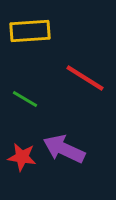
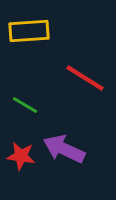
yellow rectangle: moved 1 px left
green line: moved 6 px down
red star: moved 1 px left, 1 px up
